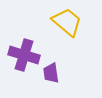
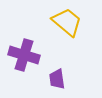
purple trapezoid: moved 6 px right, 6 px down
